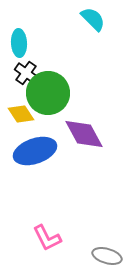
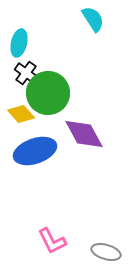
cyan semicircle: rotated 12 degrees clockwise
cyan ellipse: rotated 16 degrees clockwise
yellow diamond: rotated 8 degrees counterclockwise
pink L-shape: moved 5 px right, 3 px down
gray ellipse: moved 1 px left, 4 px up
